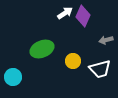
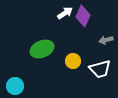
cyan circle: moved 2 px right, 9 px down
